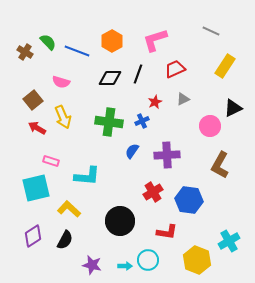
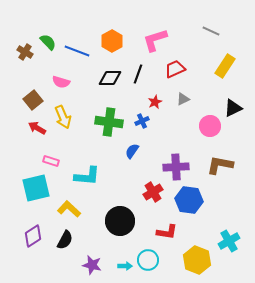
purple cross: moved 9 px right, 12 px down
brown L-shape: rotated 72 degrees clockwise
